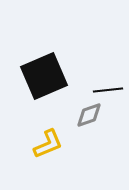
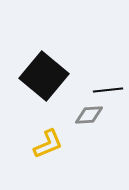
black square: rotated 27 degrees counterclockwise
gray diamond: rotated 16 degrees clockwise
